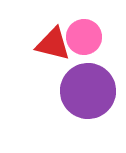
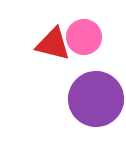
purple circle: moved 8 px right, 8 px down
